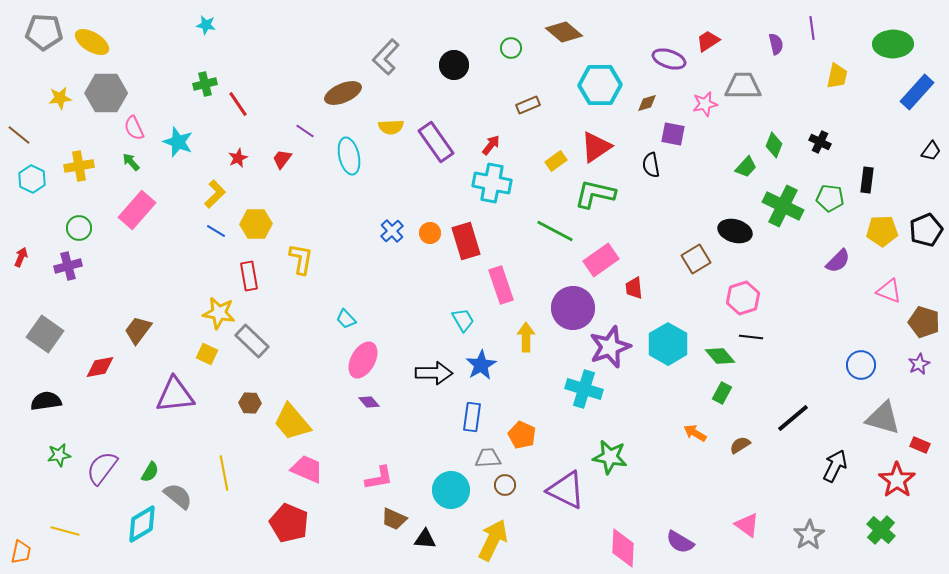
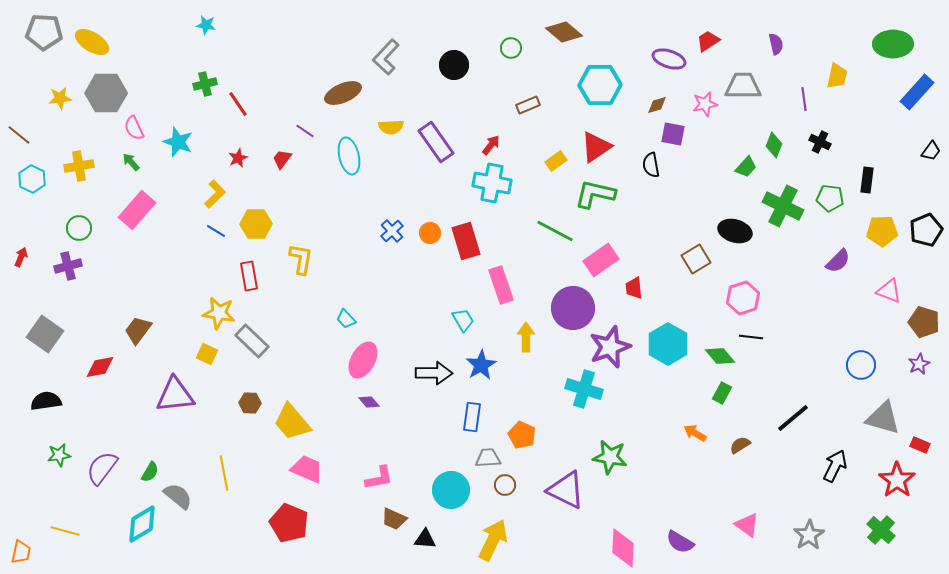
purple line at (812, 28): moved 8 px left, 71 px down
brown diamond at (647, 103): moved 10 px right, 2 px down
